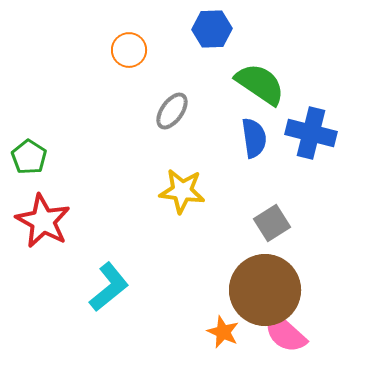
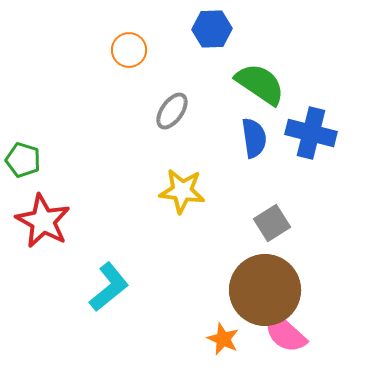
green pentagon: moved 6 px left, 3 px down; rotated 16 degrees counterclockwise
orange star: moved 7 px down
